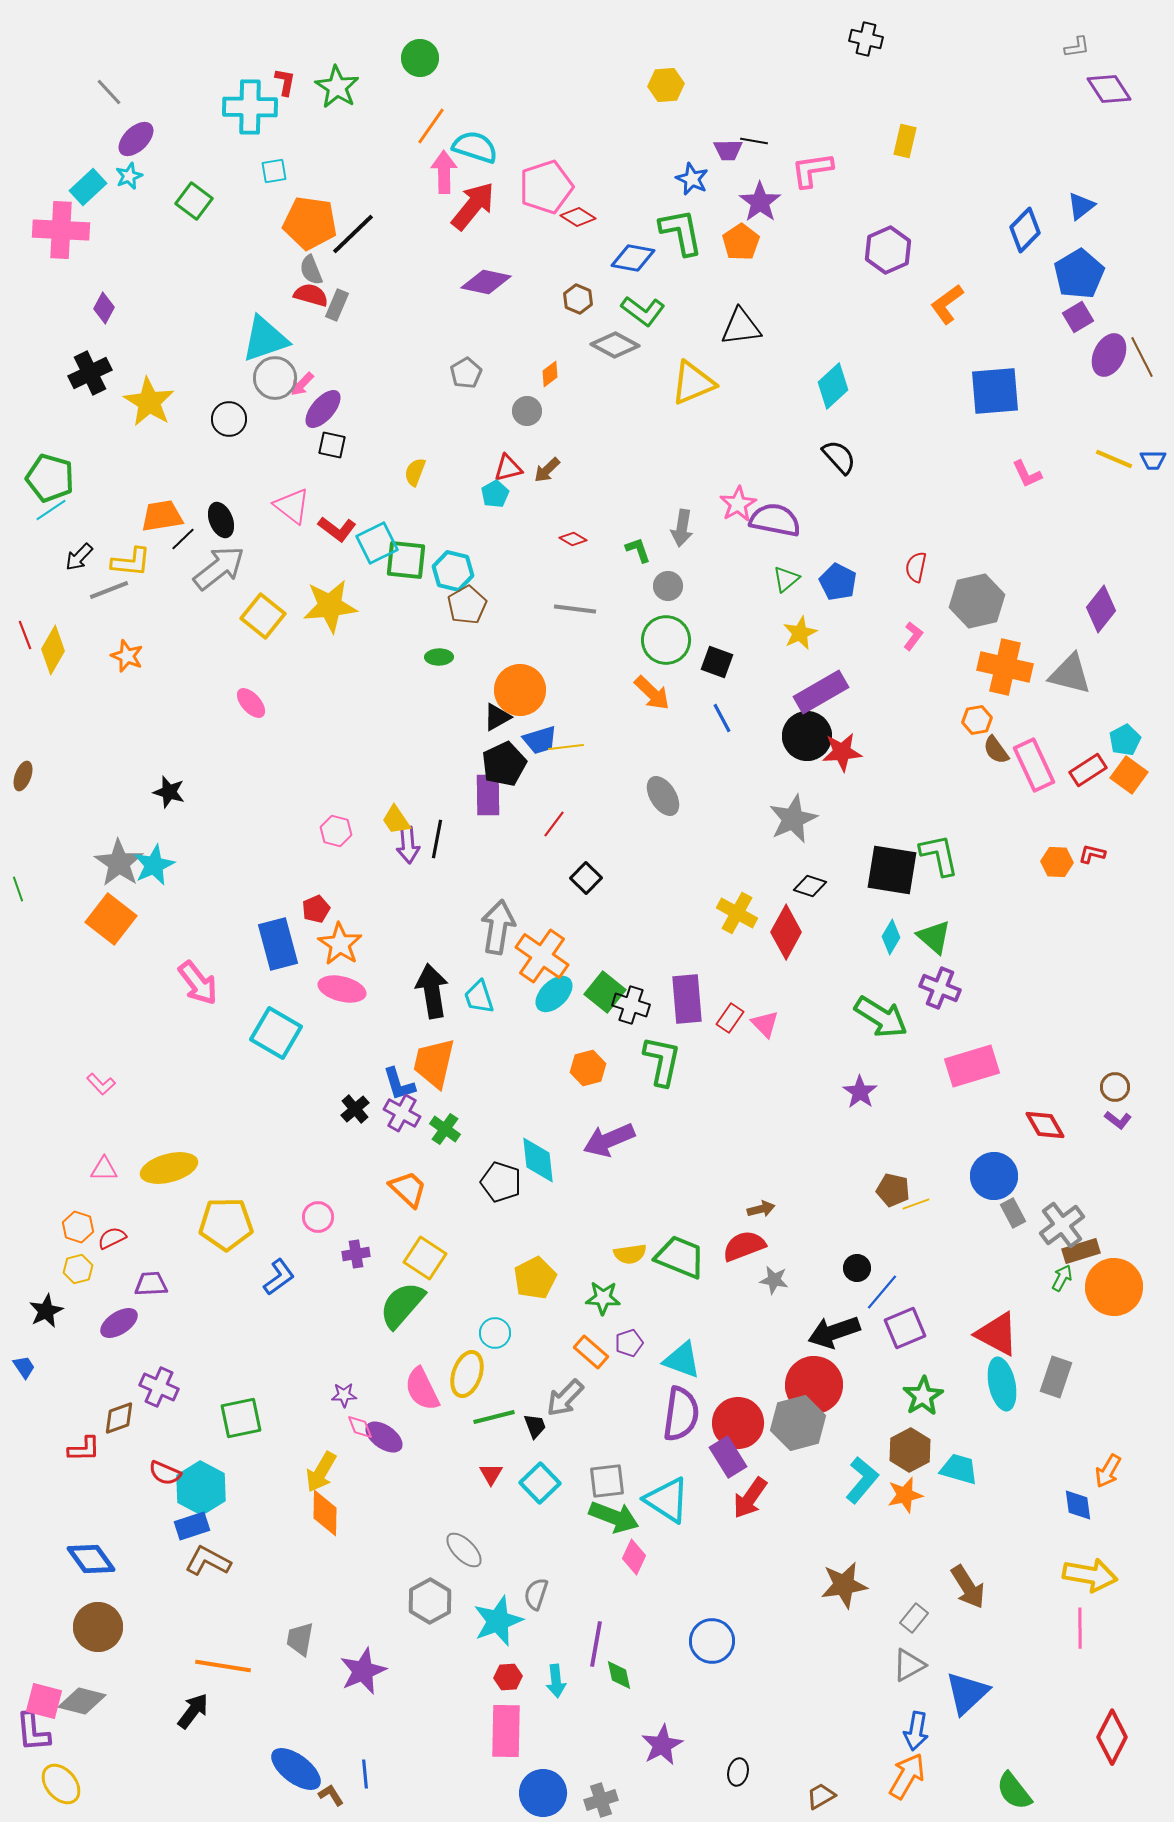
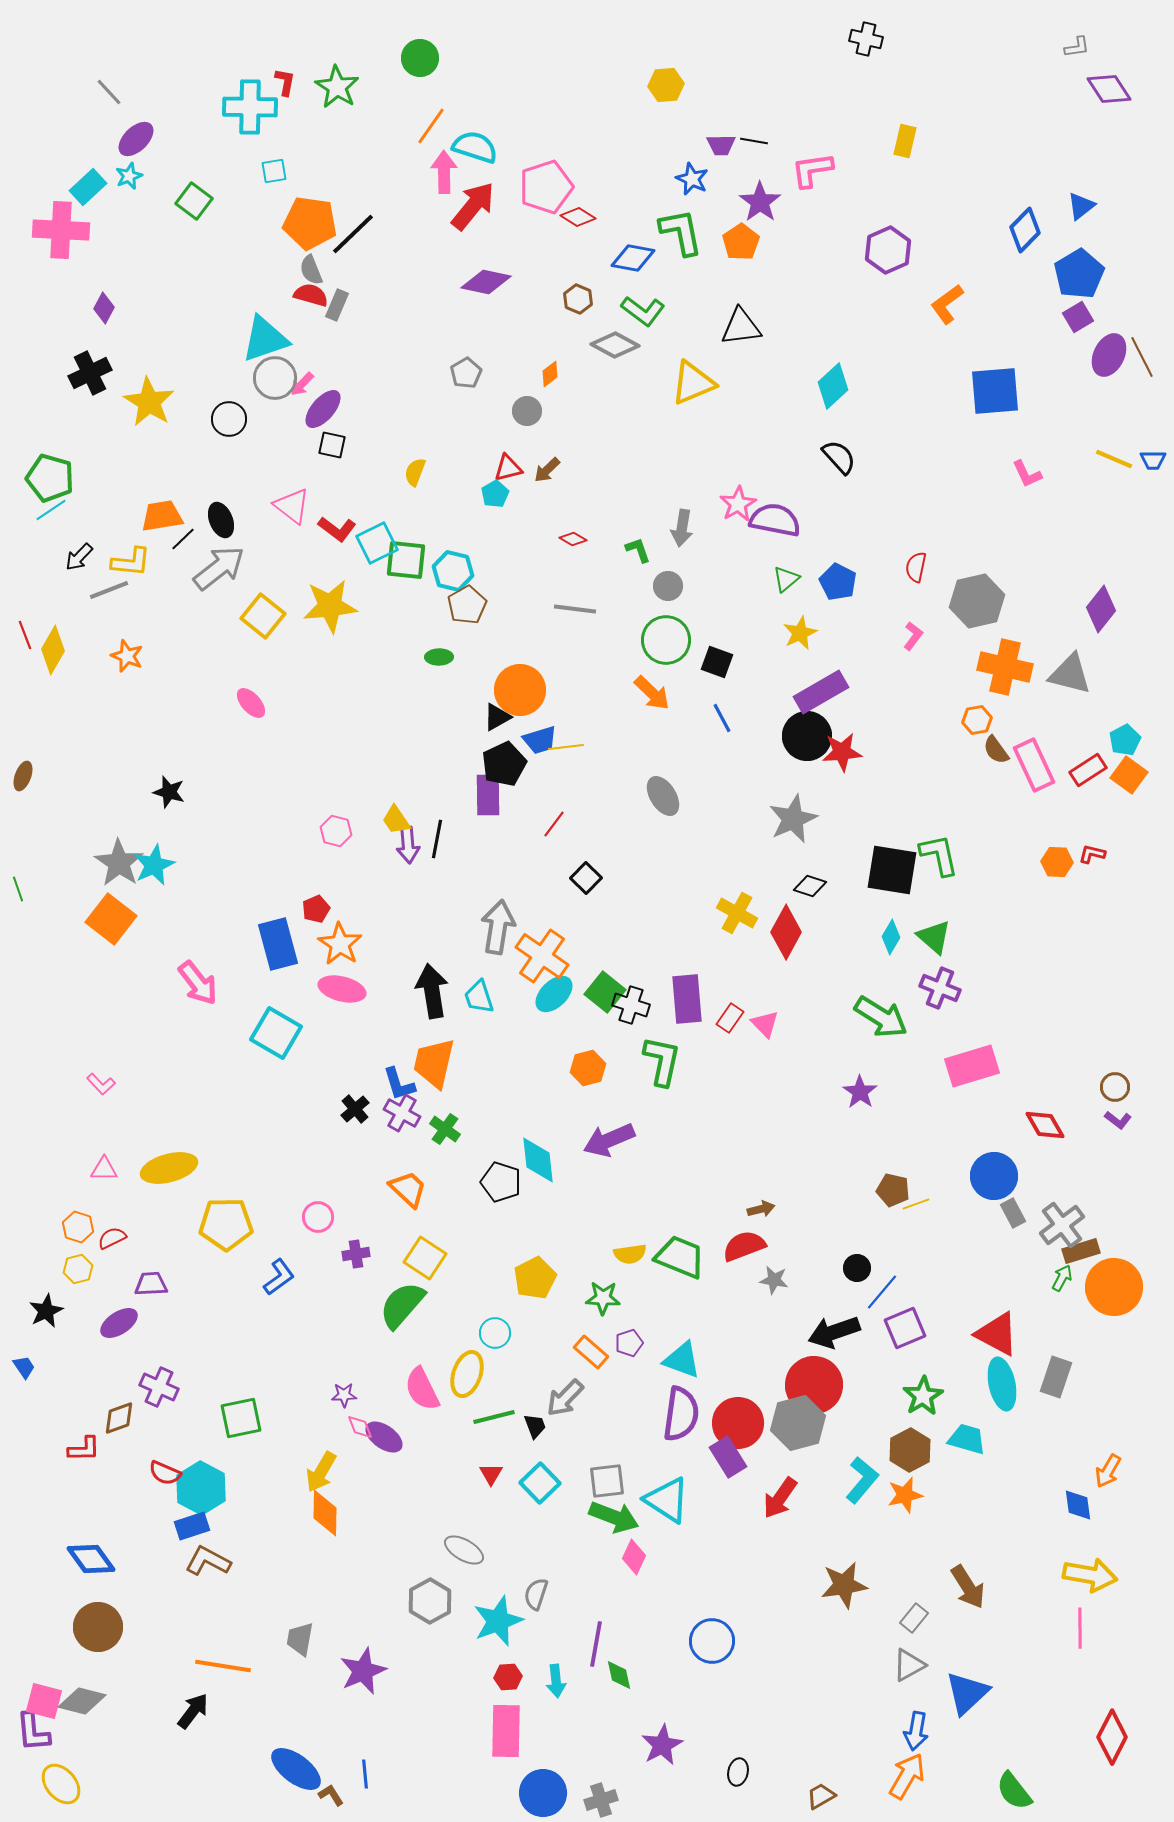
purple trapezoid at (728, 150): moved 7 px left, 5 px up
cyan trapezoid at (959, 1469): moved 8 px right, 30 px up
red arrow at (750, 1498): moved 30 px right
gray ellipse at (464, 1550): rotated 15 degrees counterclockwise
